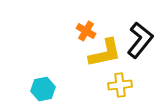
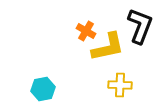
black L-shape: moved 14 px up; rotated 18 degrees counterclockwise
yellow L-shape: moved 3 px right, 6 px up
yellow cross: rotated 10 degrees clockwise
